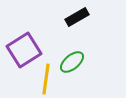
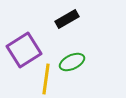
black rectangle: moved 10 px left, 2 px down
green ellipse: rotated 15 degrees clockwise
